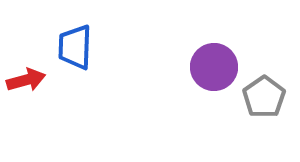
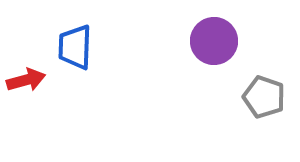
purple circle: moved 26 px up
gray pentagon: rotated 18 degrees counterclockwise
